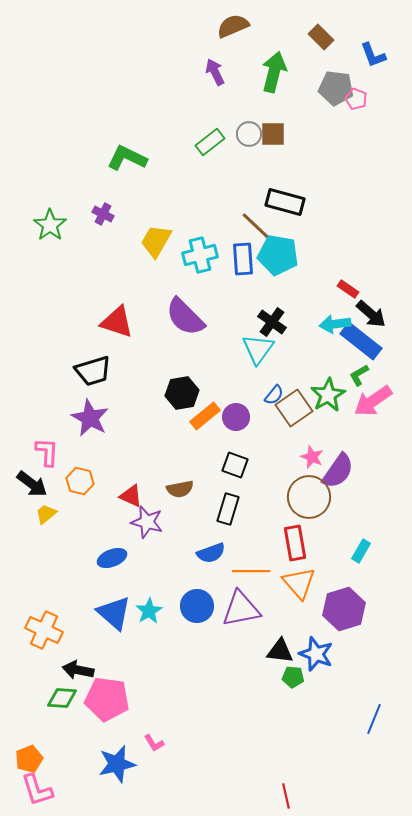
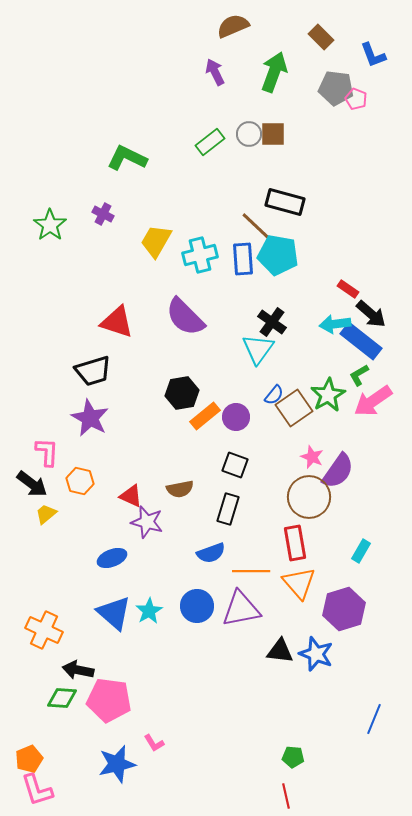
green arrow at (274, 72): rotated 6 degrees clockwise
green pentagon at (293, 677): moved 80 px down
pink pentagon at (107, 699): moved 2 px right, 1 px down
